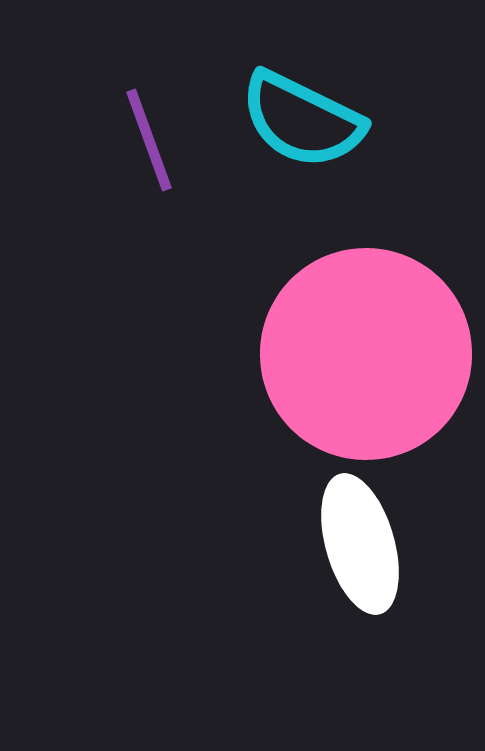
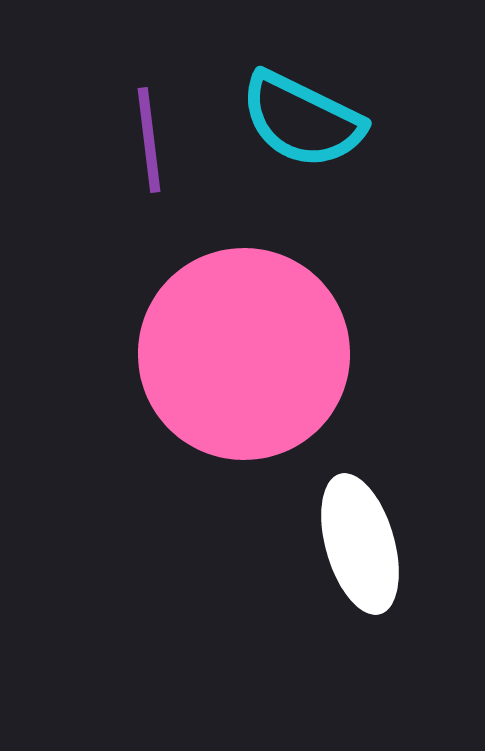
purple line: rotated 13 degrees clockwise
pink circle: moved 122 px left
